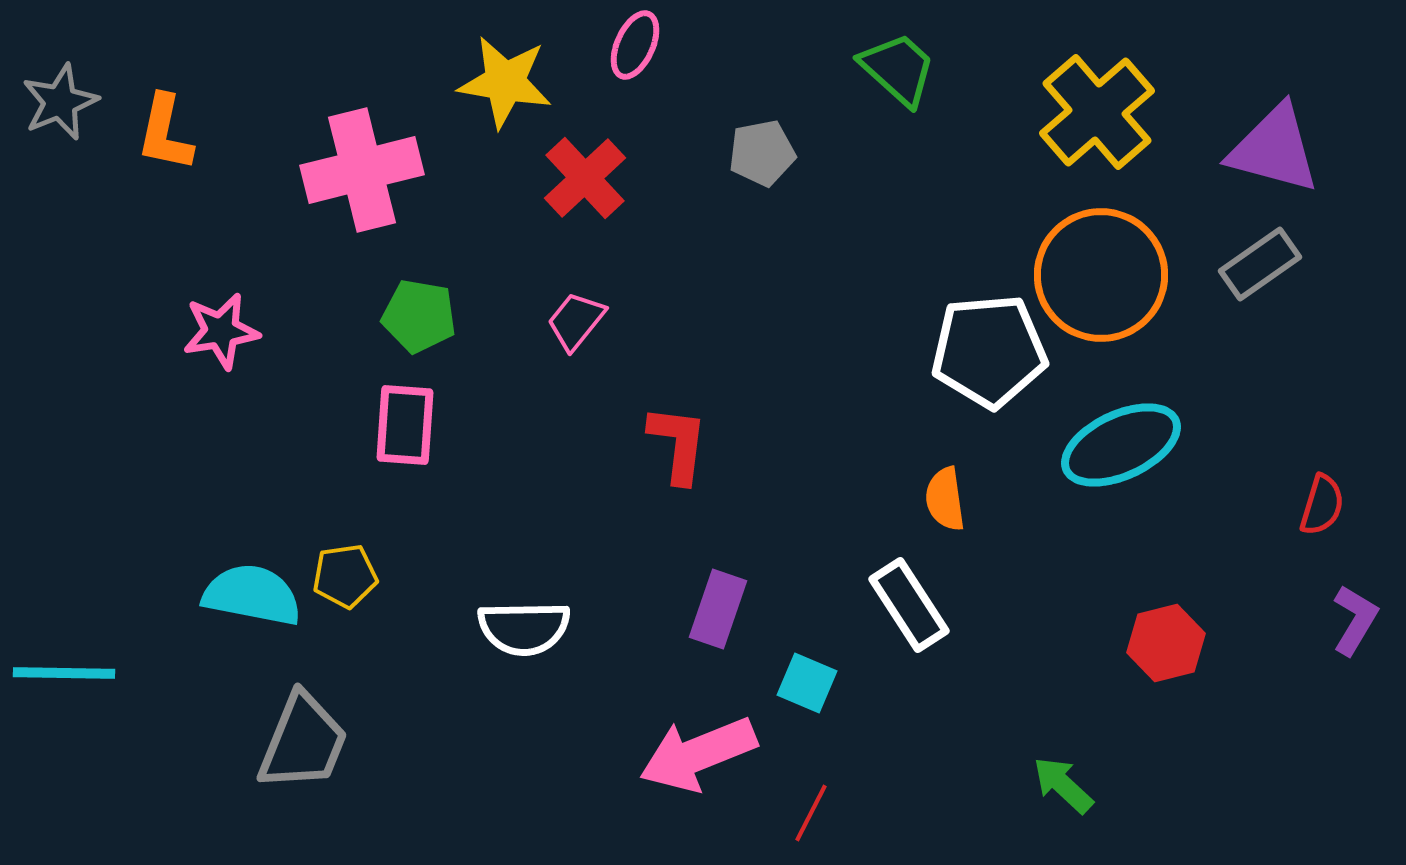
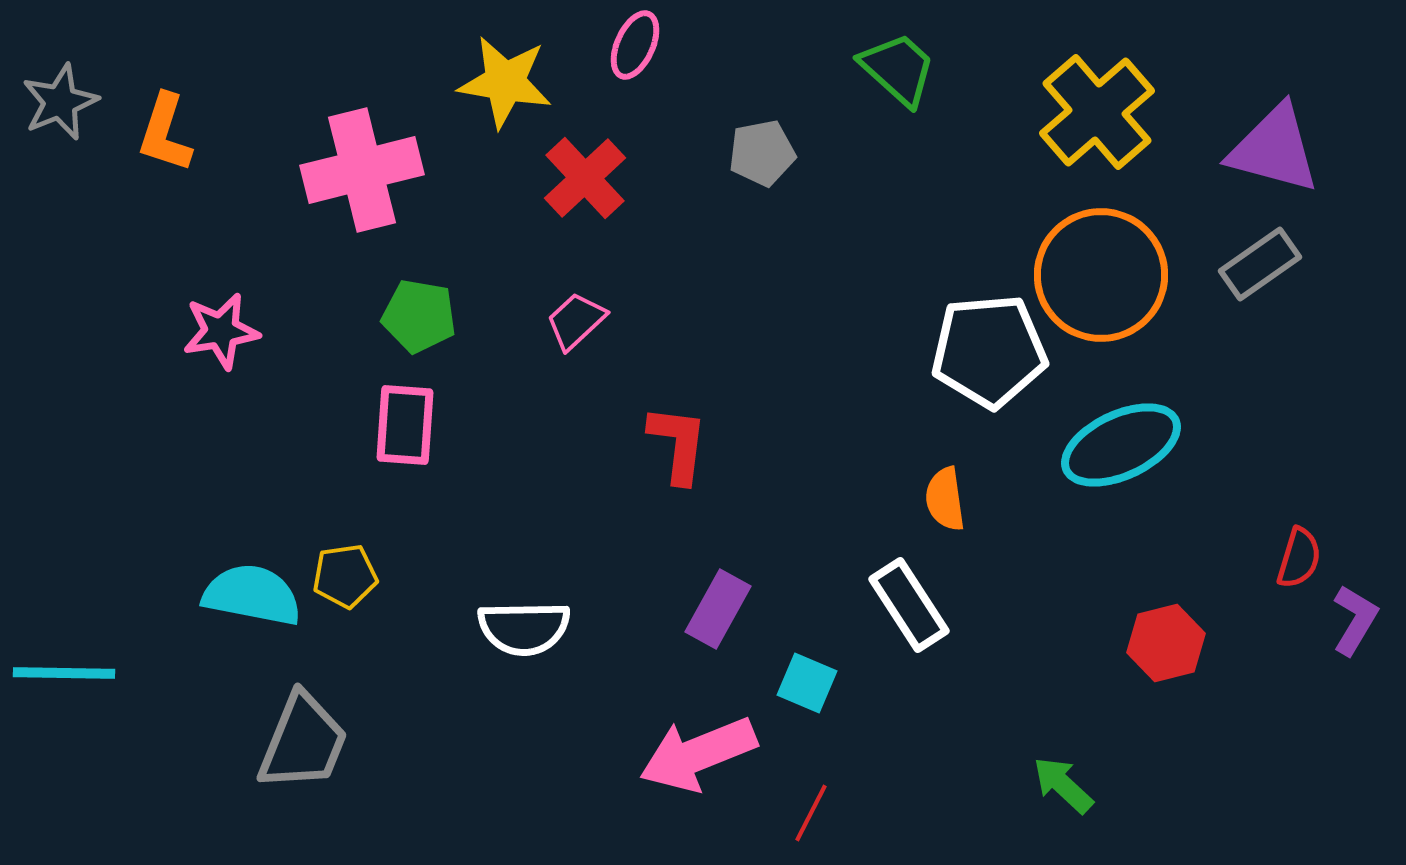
orange L-shape: rotated 6 degrees clockwise
pink trapezoid: rotated 8 degrees clockwise
red semicircle: moved 23 px left, 53 px down
purple rectangle: rotated 10 degrees clockwise
